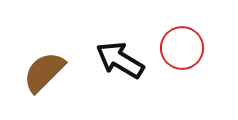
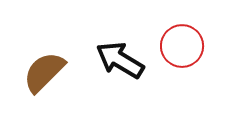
red circle: moved 2 px up
